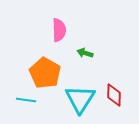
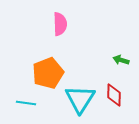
pink semicircle: moved 1 px right, 6 px up
green arrow: moved 36 px right, 7 px down
orange pentagon: moved 3 px right; rotated 20 degrees clockwise
cyan line: moved 3 px down
